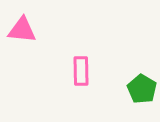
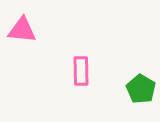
green pentagon: moved 1 px left
